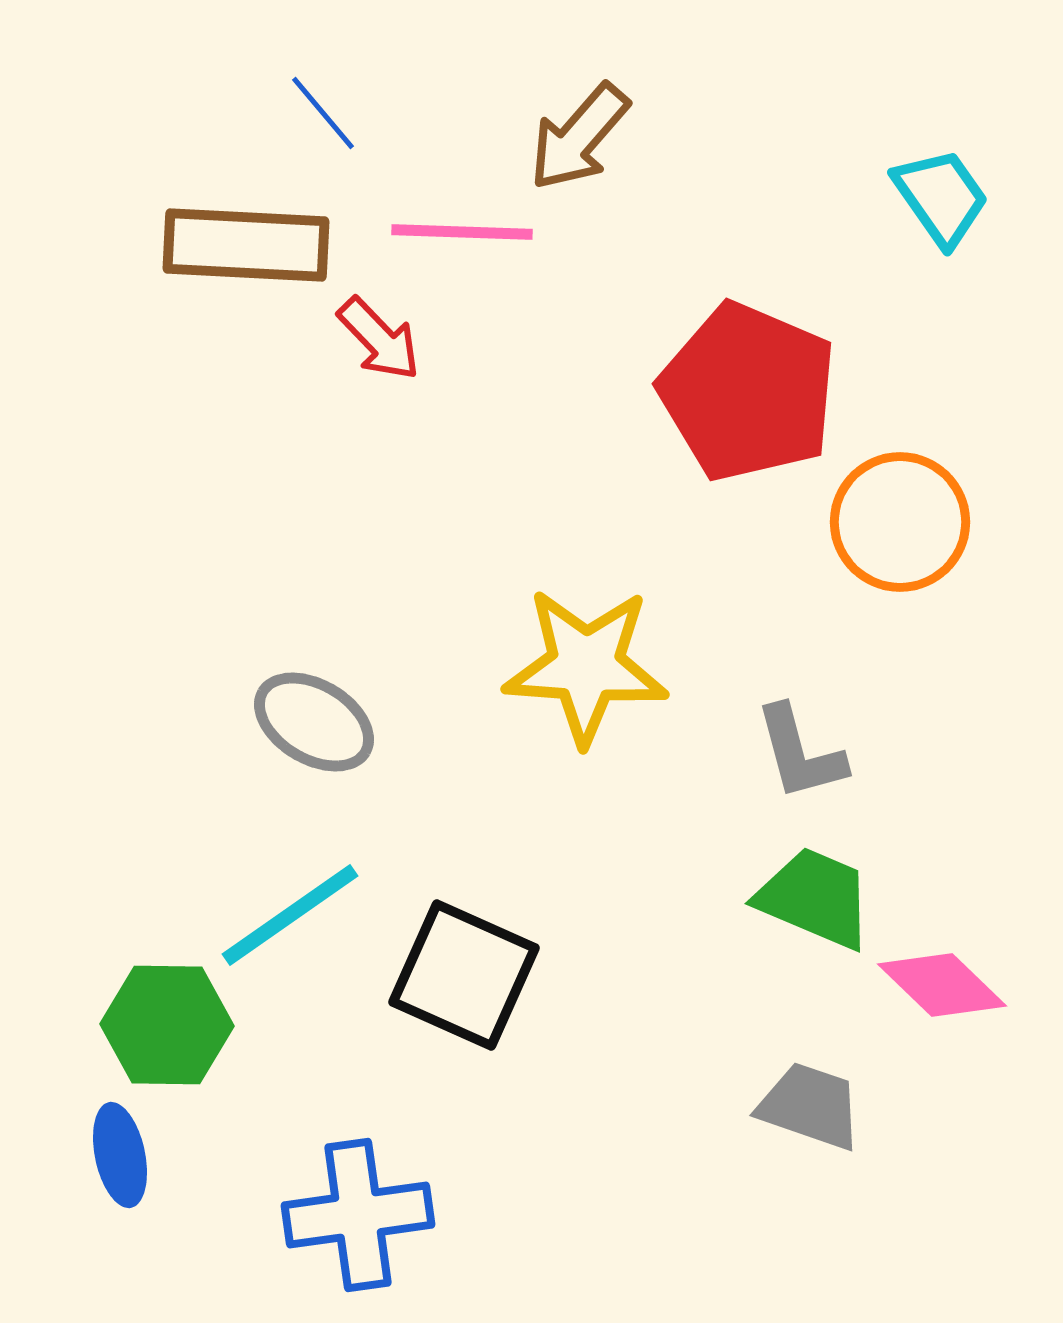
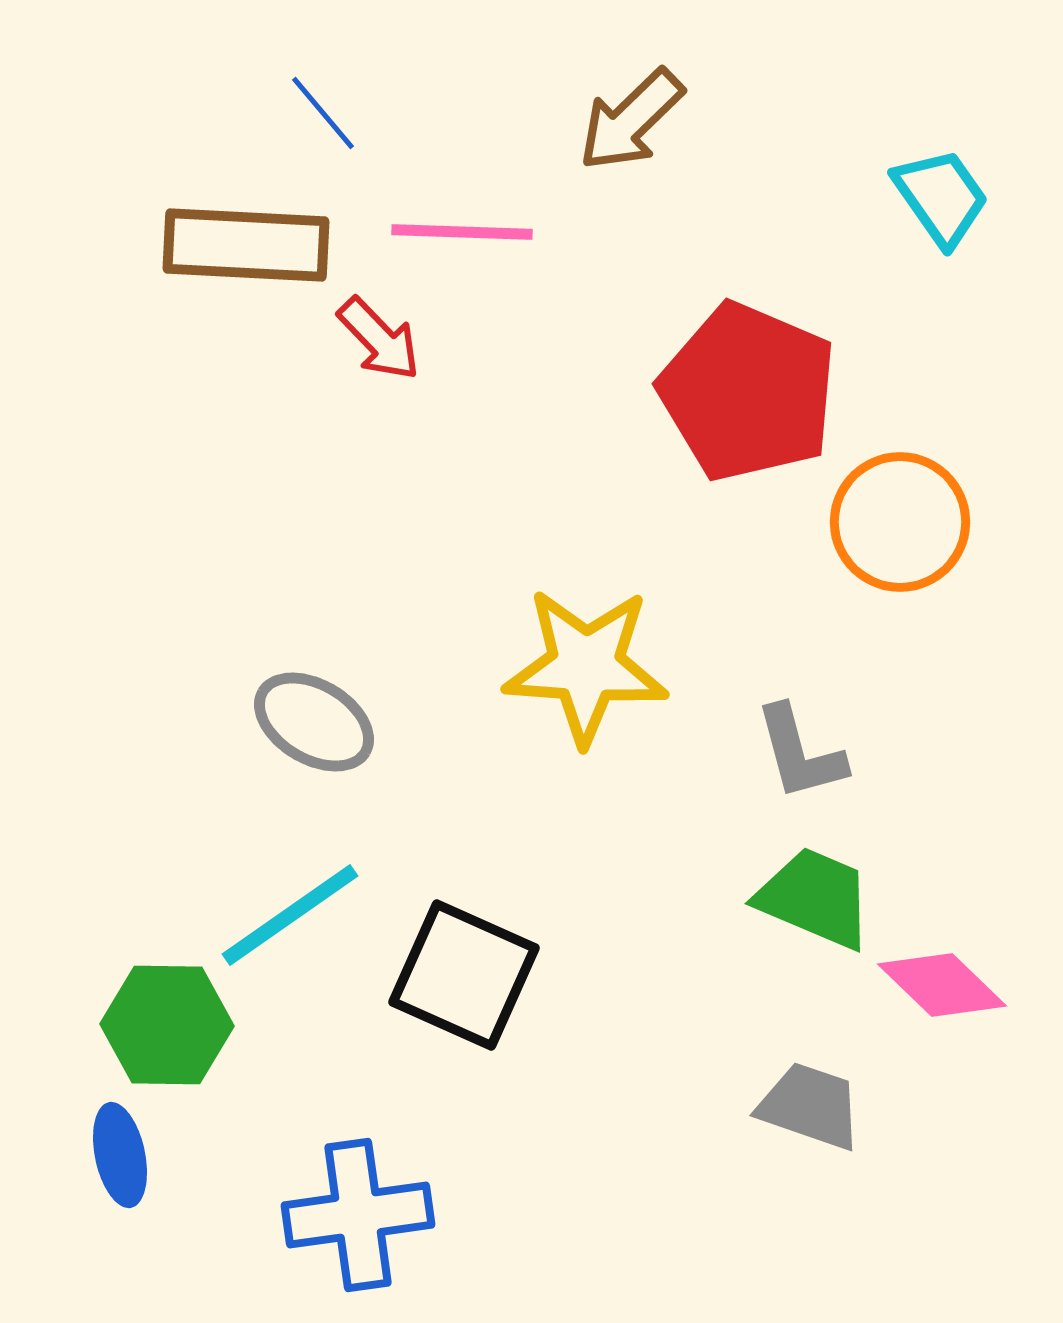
brown arrow: moved 52 px right, 17 px up; rotated 5 degrees clockwise
